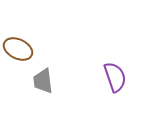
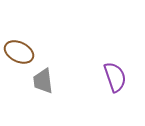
brown ellipse: moved 1 px right, 3 px down
